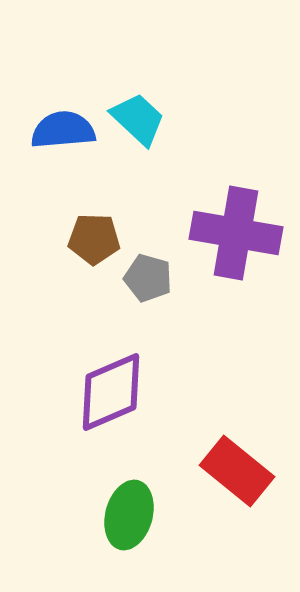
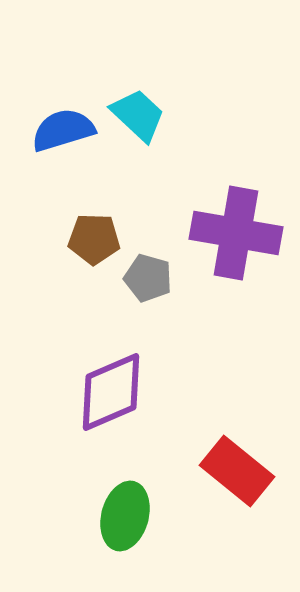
cyan trapezoid: moved 4 px up
blue semicircle: rotated 12 degrees counterclockwise
green ellipse: moved 4 px left, 1 px down
